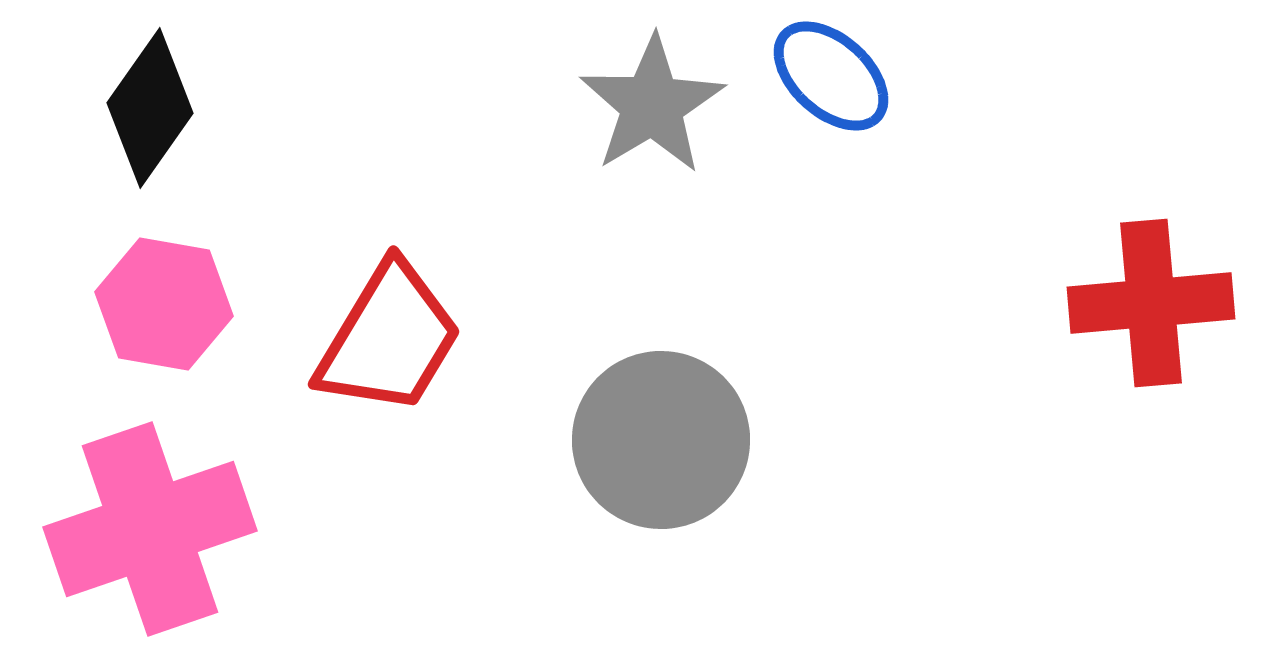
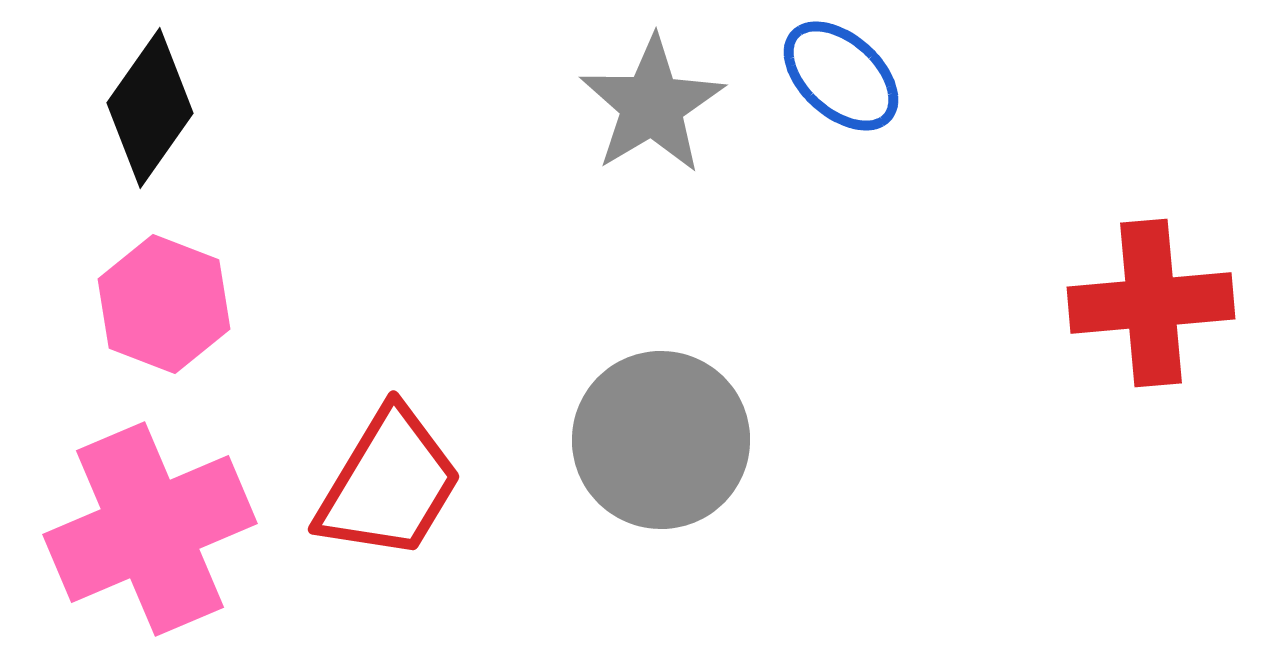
blue ellipse: moved 10 px right
pink hexagon: rotated 11 degrees clockwise
red trapezoid: moved 145 px down
pink cross: rotated 4 degrees counterclockwise
